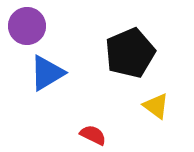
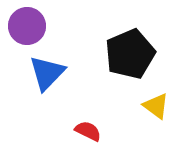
black pentagon: moved 1 px down
blue triangle: rotated 15 degrees counterclockwise
red semicircle: moved 5 px left, 4 px up
